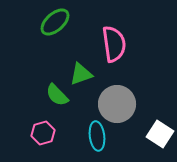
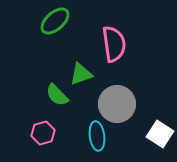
green ellipse: moved 1 px up
